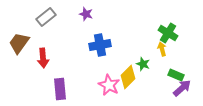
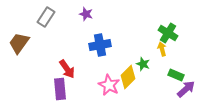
gray rectangle: rotated 18 degrees counterclockwise
red arrow: moved 24 px right, 11 px down; rotated 30 degrees counterclockwise
purple arrow: moved 4 px right, 1 px down
